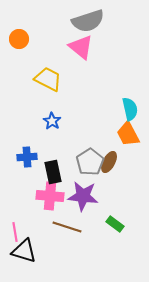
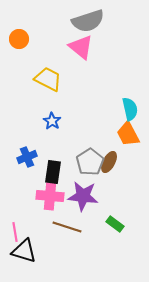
blue cross: rotated 18 degrees counterclockwise
black rectangle: rotated 20 degrees clockwise
